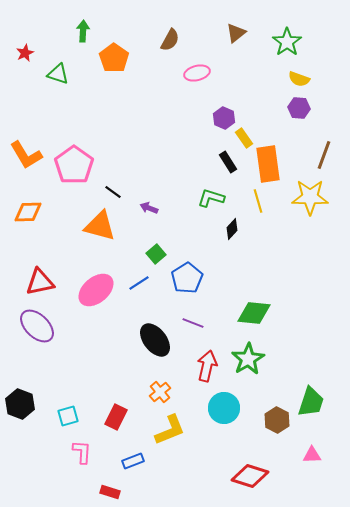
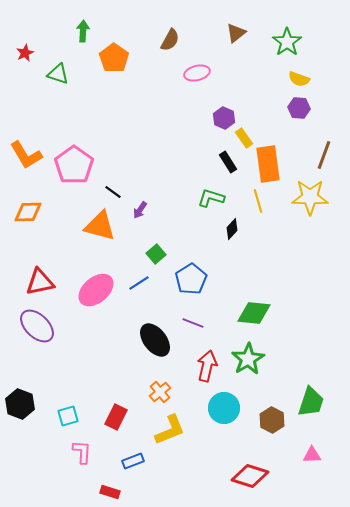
purple arrow at (149, 208): moved 9 px left, 2 px down; rotated 78 degrees counterclockwise
blue pentagon at (187, 278): moved 4 px right, 1 px down
brown hexagon at (277, 420): moved 5 px left
